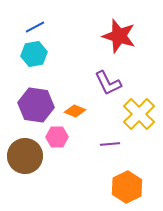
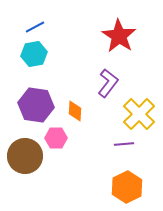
red star: rotated 16 degrees clockwise
purple L-shape: rotated 116 degrees counterclockwise
orange diamond: rotated 70 degrees clockwise
pink hexagon: moved 1 px left, 1 px down
purple line: moved 14 px right
